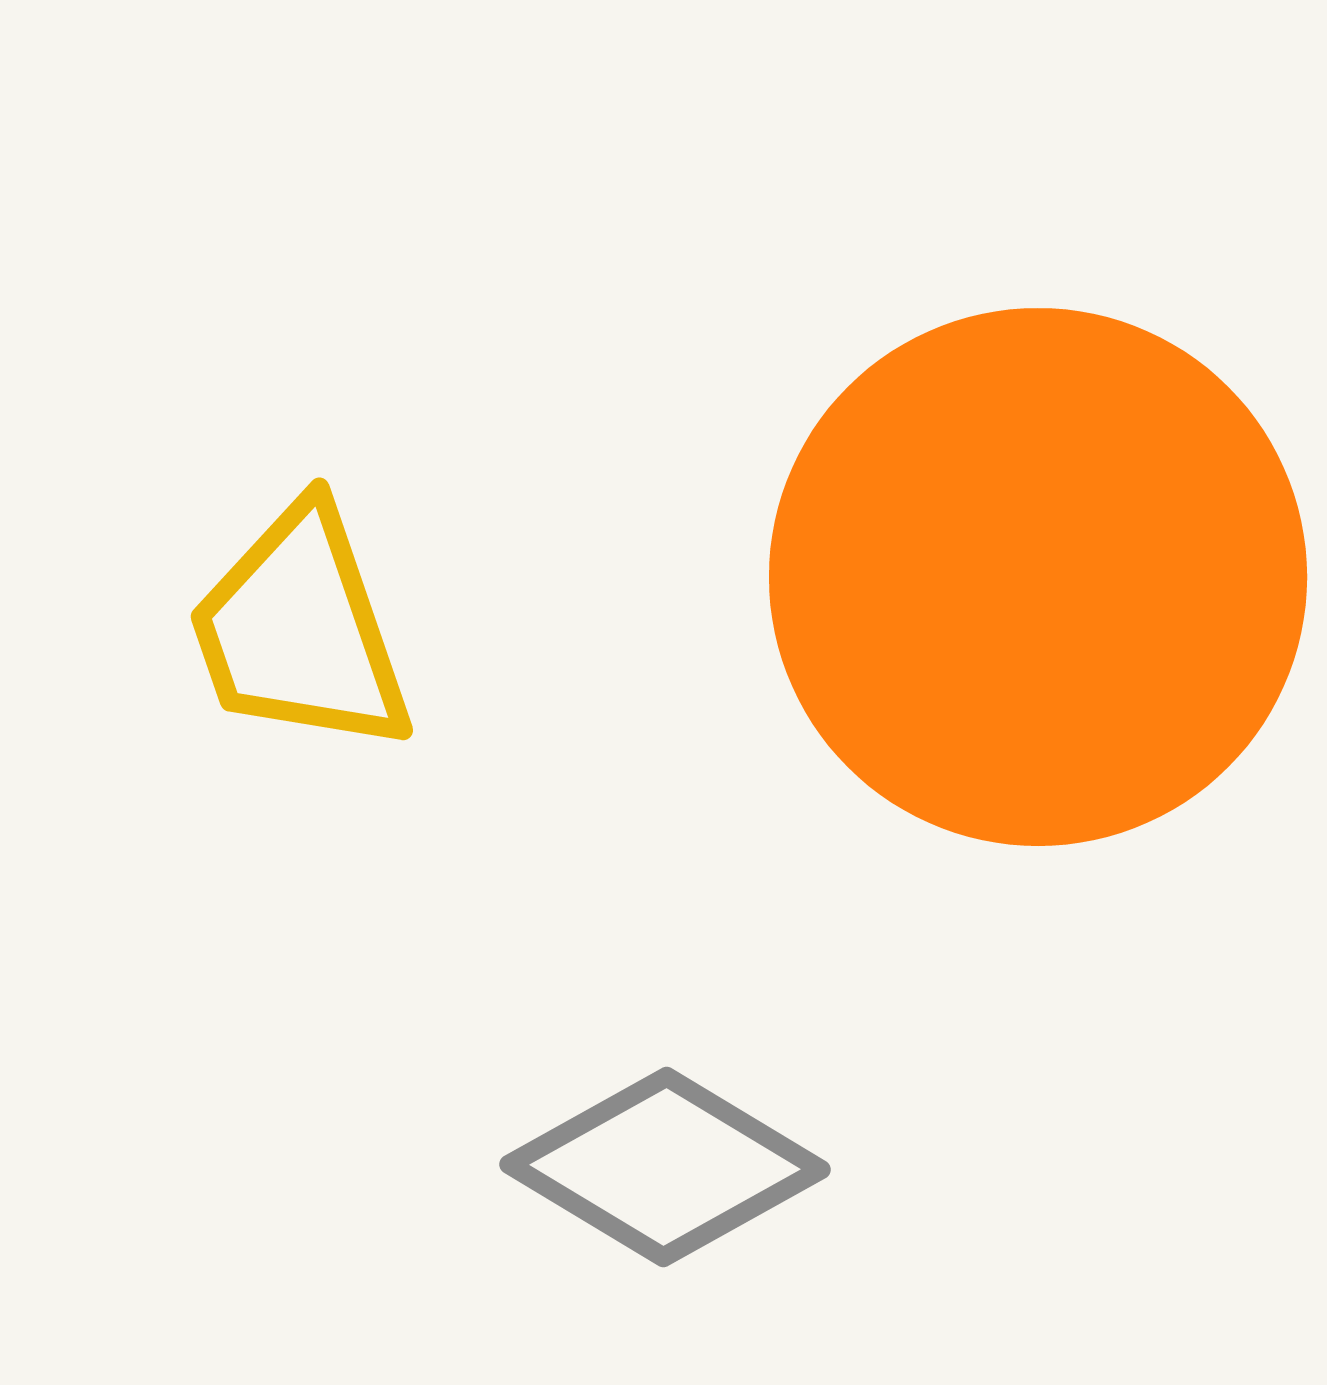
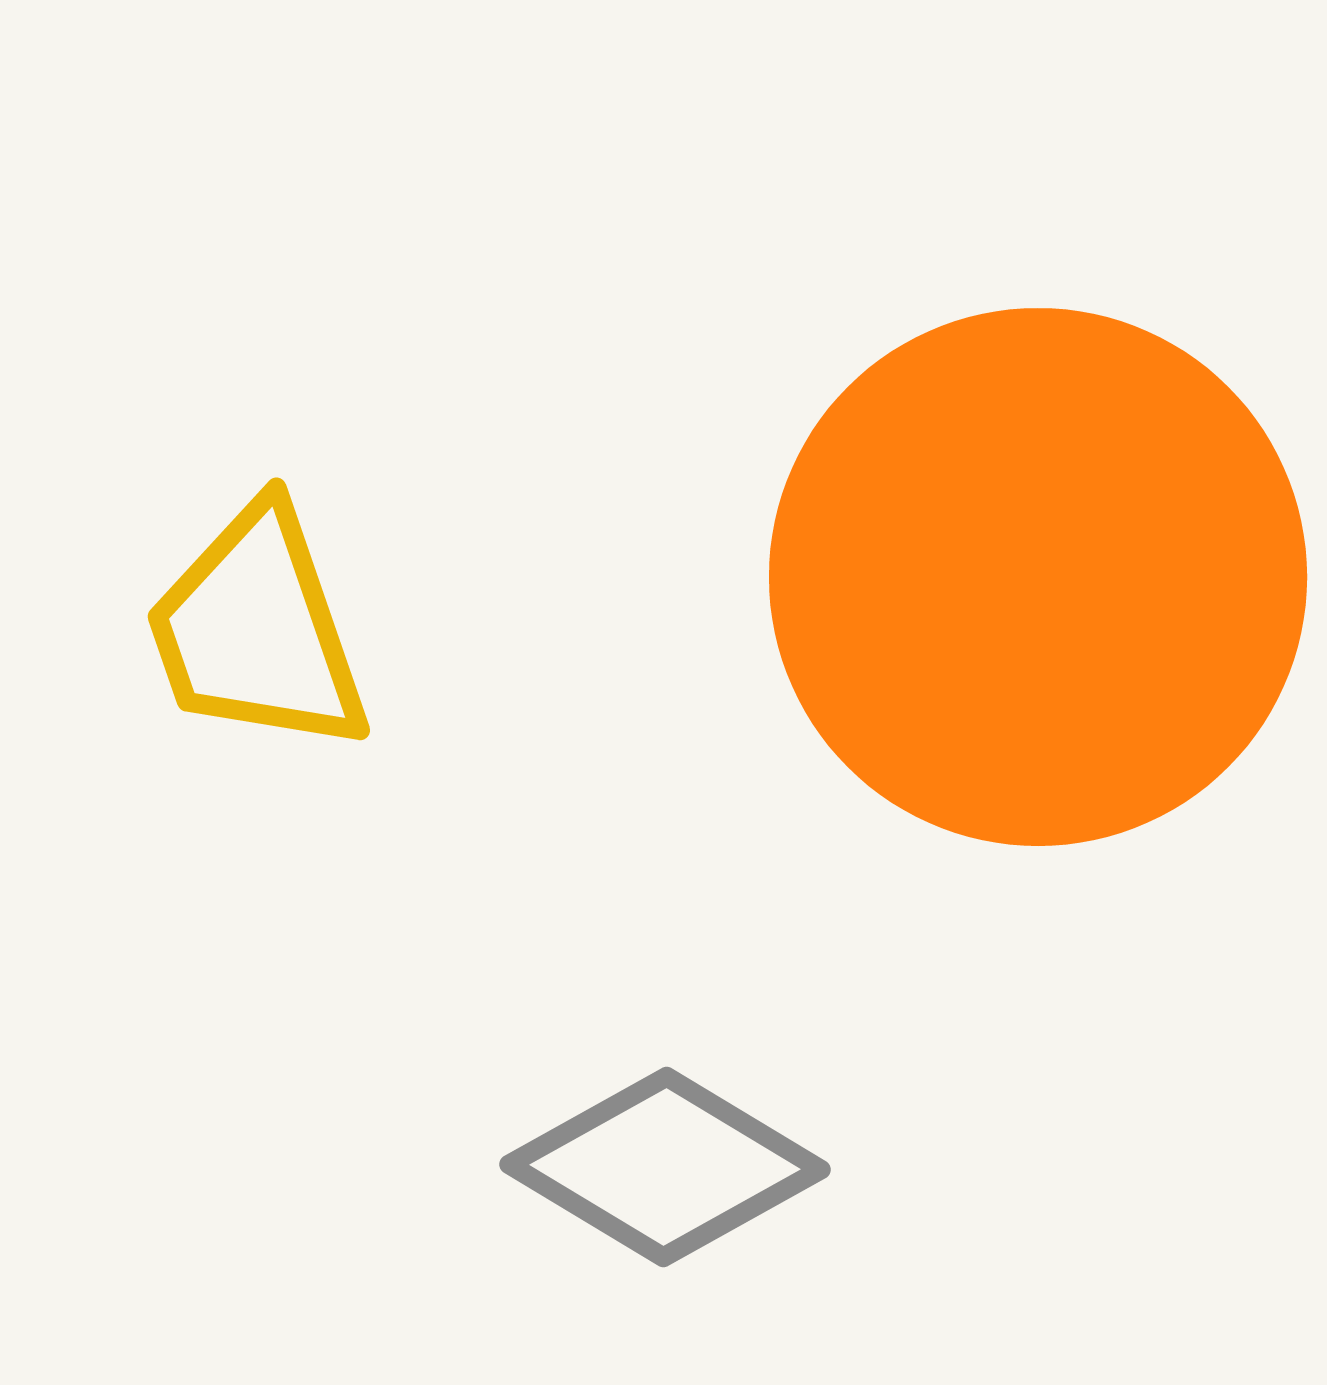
yellow trapezoid: moved 43 px left
